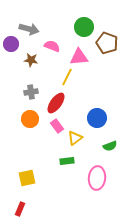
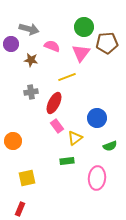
brown pentagon: rotated 25 degrees counterclockwise
pink triangle: moved 2 px right, 4 px up; rotated 48 degrees counterclockwise
yellow line: rotated 42 degrees clockwise
red ellipse: moved 2 px left; rotated 10 degrees counterclockwise
orange circle: moved 17 px left, 22 px down
